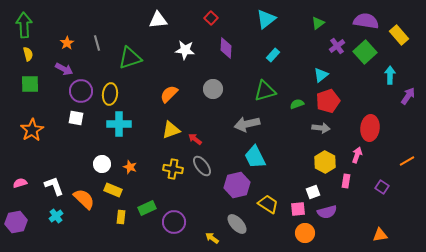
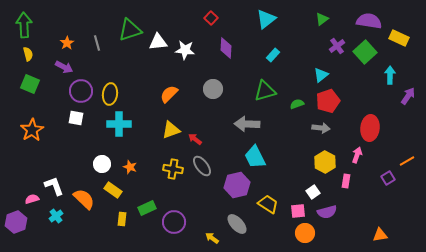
white triangle at (158, 20): moved 22 px down
purple semicircle at (366, 21): moved 3 px right
green triangle at (318, 23): moved 4 px right, 4 px up
yellow rectangle at (399, 35): moved 3 px down; rotated 24 degrees counterclockwise
green triangle at (130, 58): moved 28 px up
purple arrow at (64, 69): moved 2 px up
green square at (30, 84): rotated 24 degrees clockwise
gray arrow at (247, 124): rotated 15 degrees clockwise
pink semicircle at (20, 183): moved 12 px right, 16 px down
purple square at (382, 187): moved 6 px right, 9 px up; rotated 24 degrees clockwise
yellow rectangle at (113, 190): rotated 12 degrees clockwise
white square at (313, 192): rotated 16 degrees counterclockwise
pink square at (298, 209): moved 2 px down
yellow rectangle at (121, 217): moved 1 px right, 2 px down
purple hexagon at (16, 222): rotated 10 degrees counterclockwise
